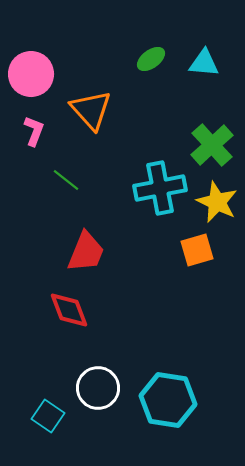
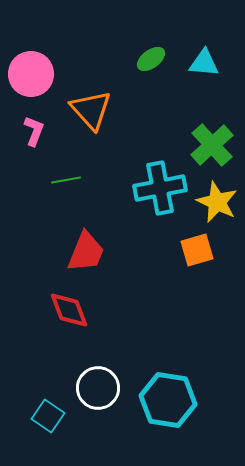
green line: rotated 48 degrees counterclockwise
